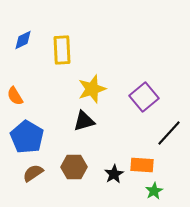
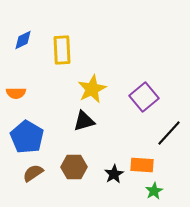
yellow star: rotated 8 degrees counterclockwise
orange semicircle: moved 1 px right, 3 px up; rotated 60 degrees counterclockwise
